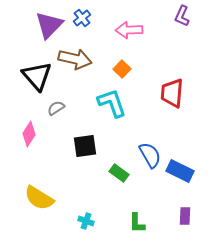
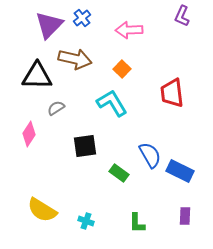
black triangle: rotated 48 degrees counterclockwise
red trapezoid: rotated 12 degrees counterclockwise
cyan L-shape: rotated 12 degrees counterclockwise
yellow semicircle: moved 3 px right, 12 px down
